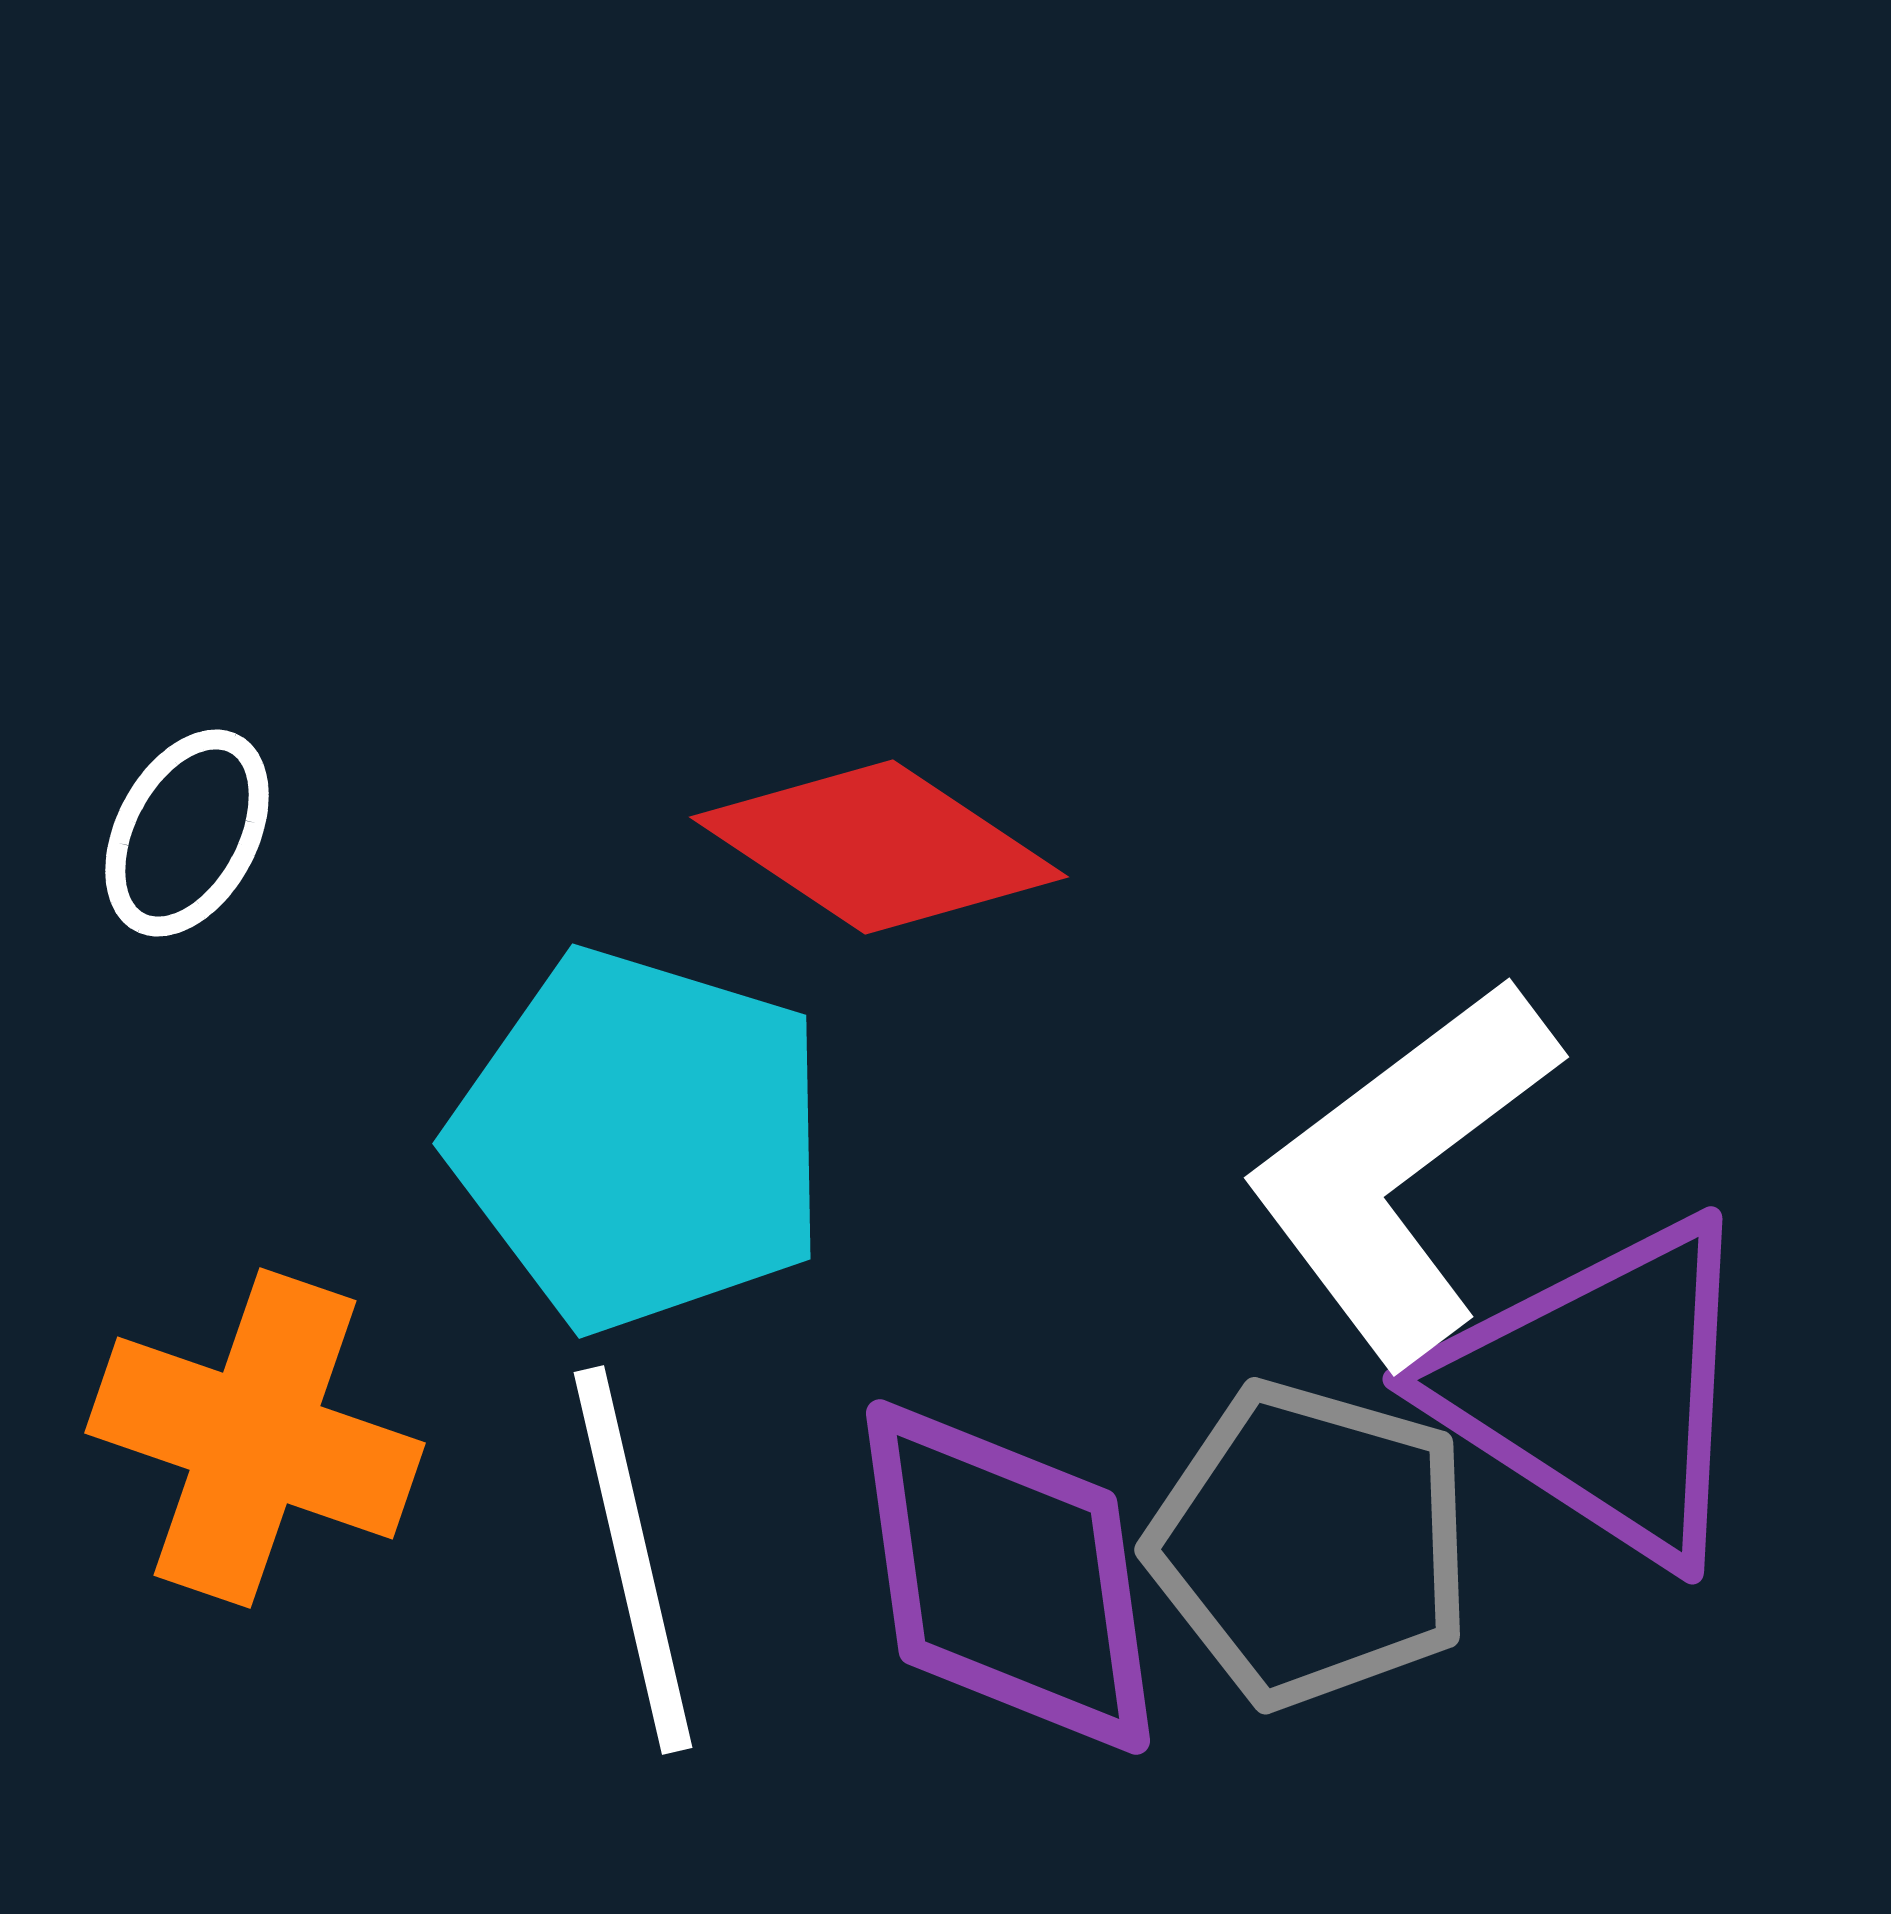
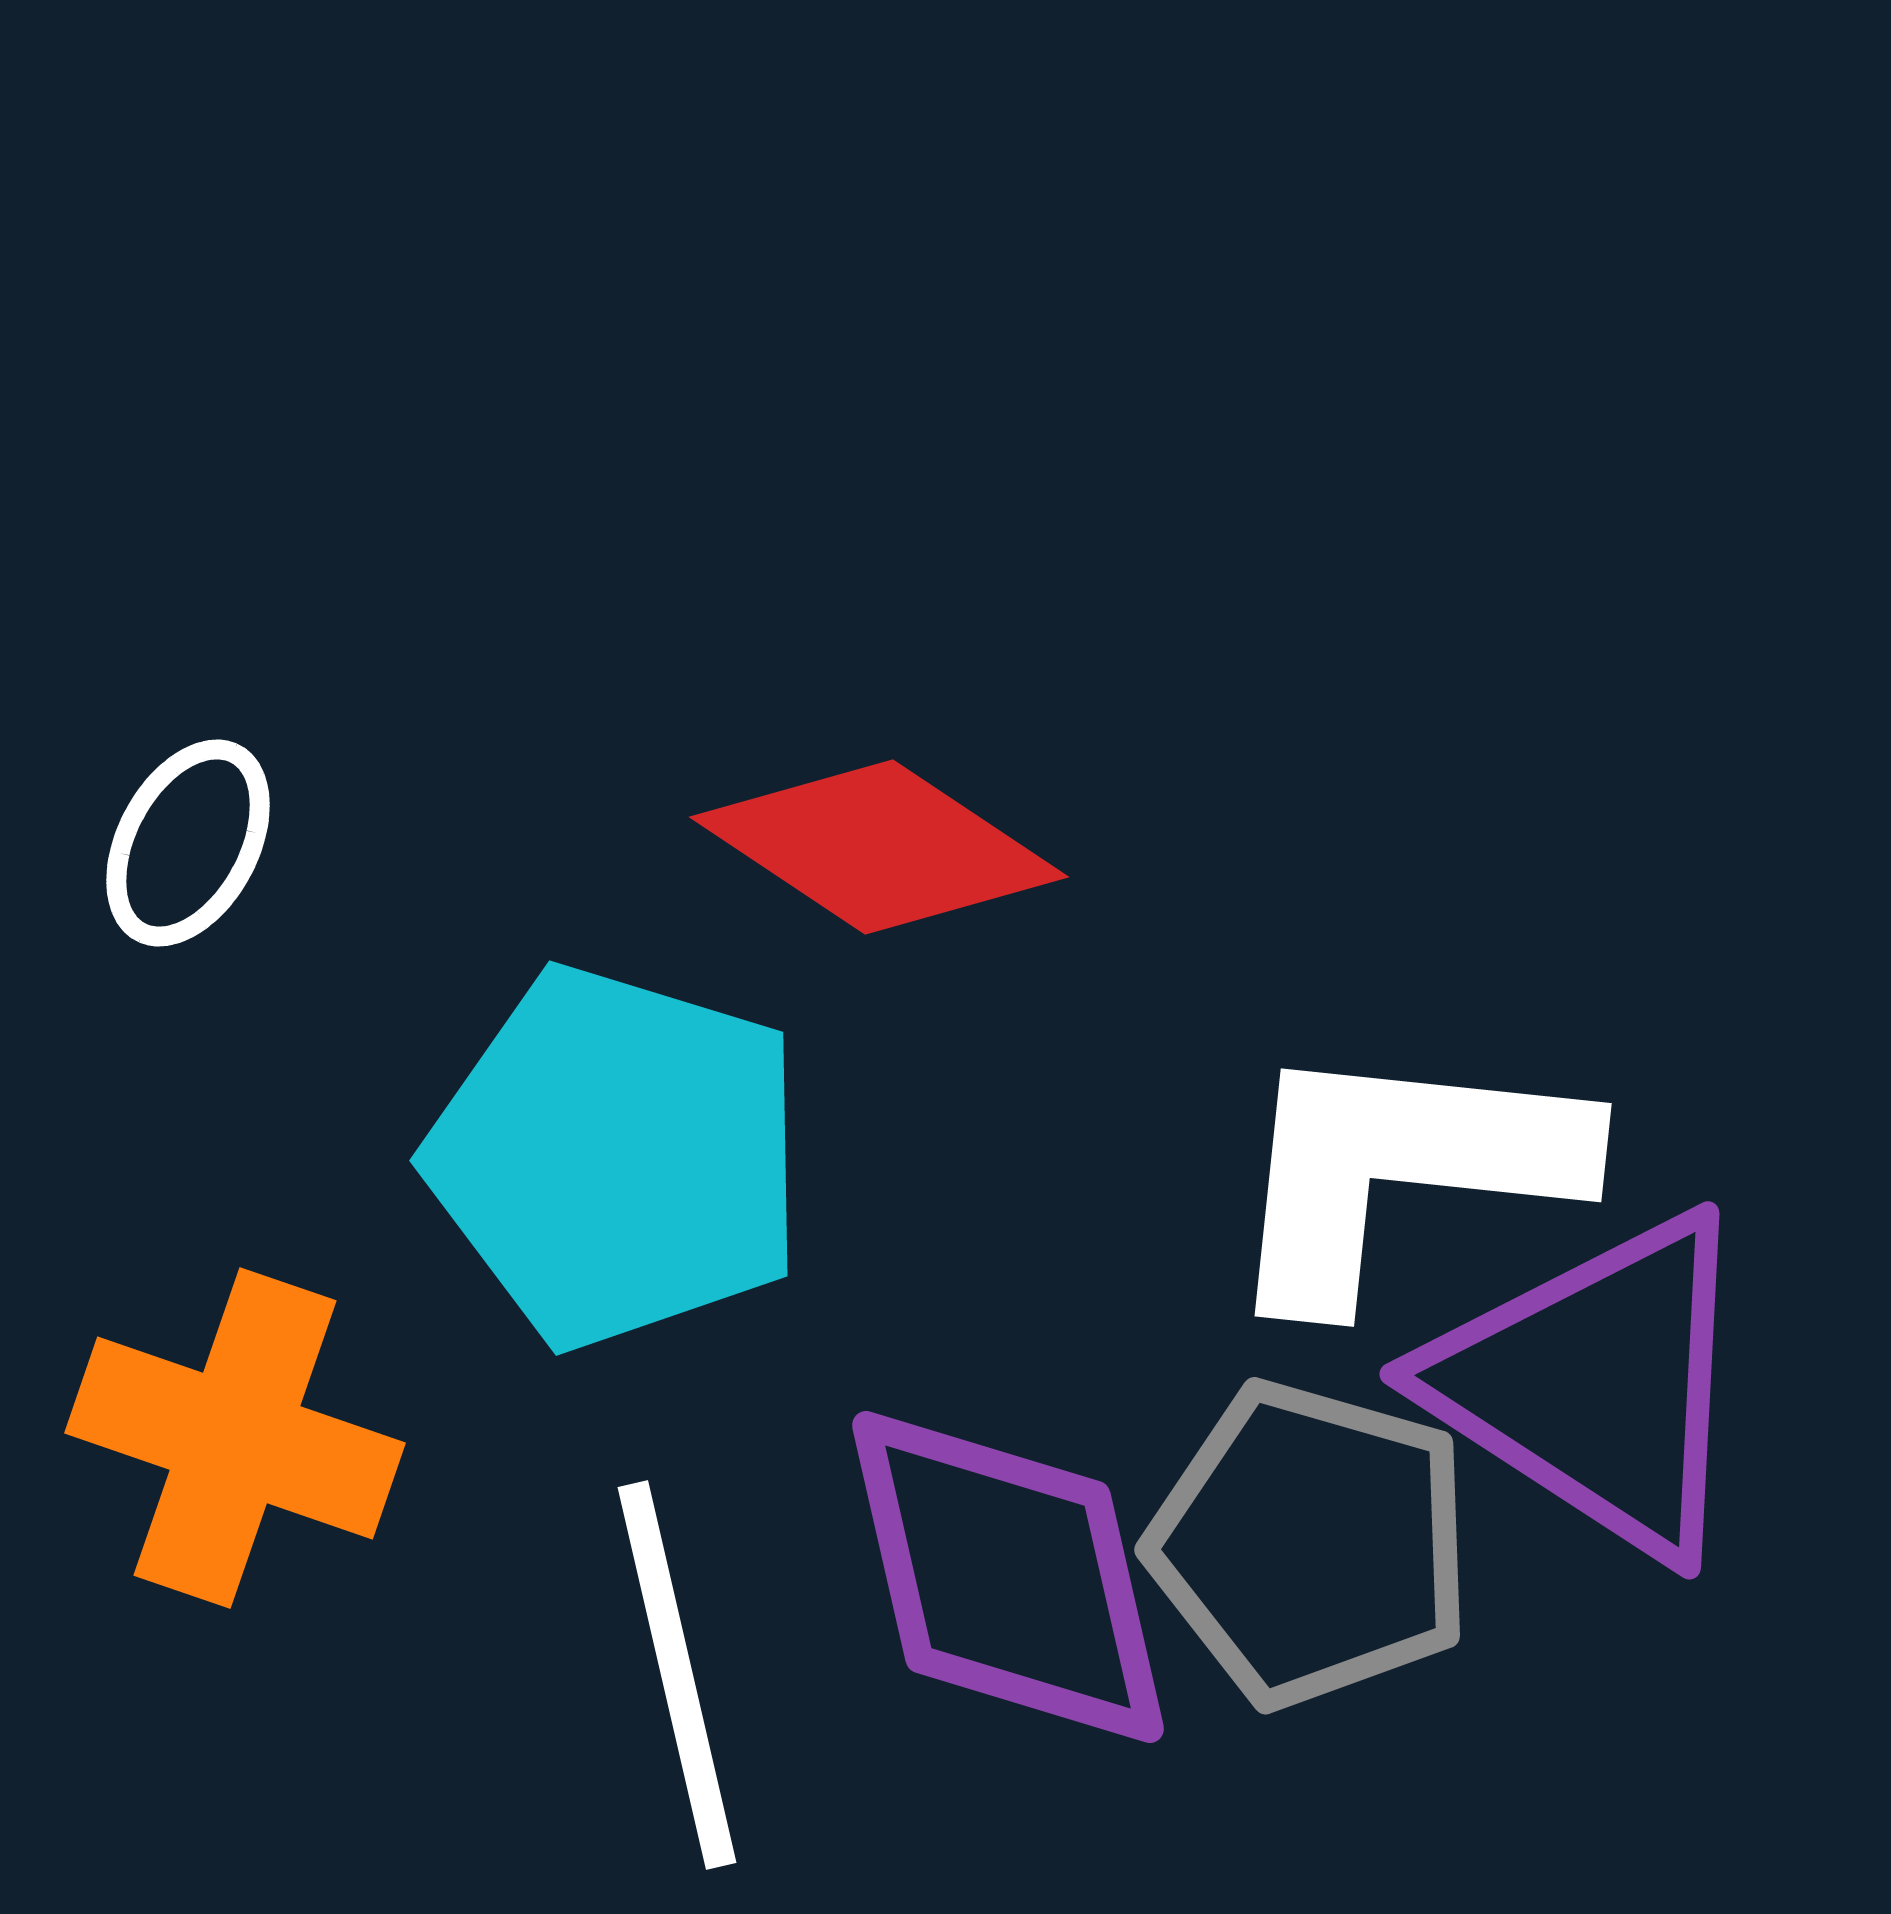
white ellipse: moved 1 px right, 10 px down
cyan pentagon: moved 23 px left, 17 px down
white L-shape: rotated 43 degrees clockwise
purple triangle: moved 3 px left, 5 px up
orange cross: moved 20 px left
white line: moved 44 px right, 115 px down
purple diamond: rotated 5 degrees counterclockwise
